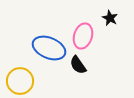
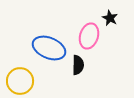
pink ellipse: moved 6 px right
black semicircle: rotated 144 degrees counterclockwise
